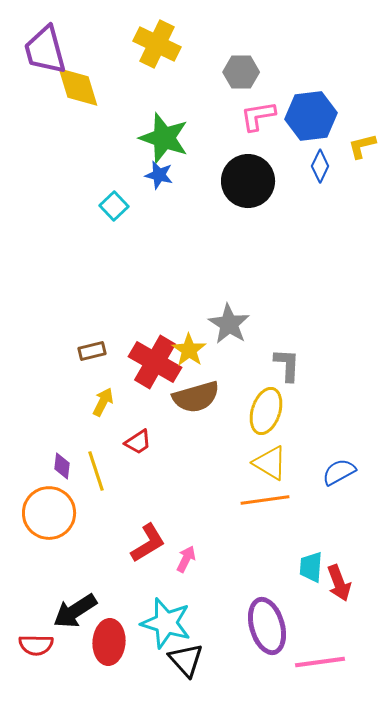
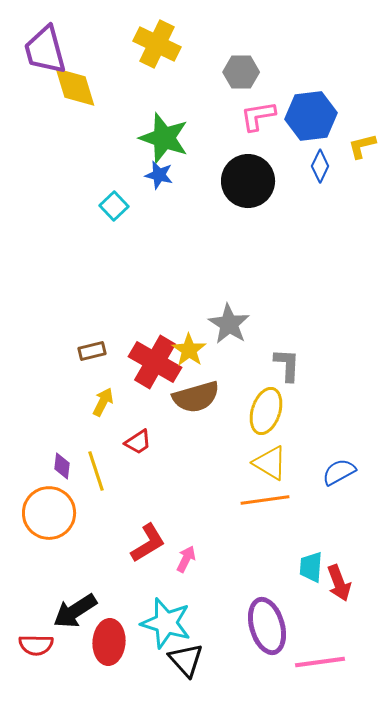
yellow diamond: moved 3 px left
